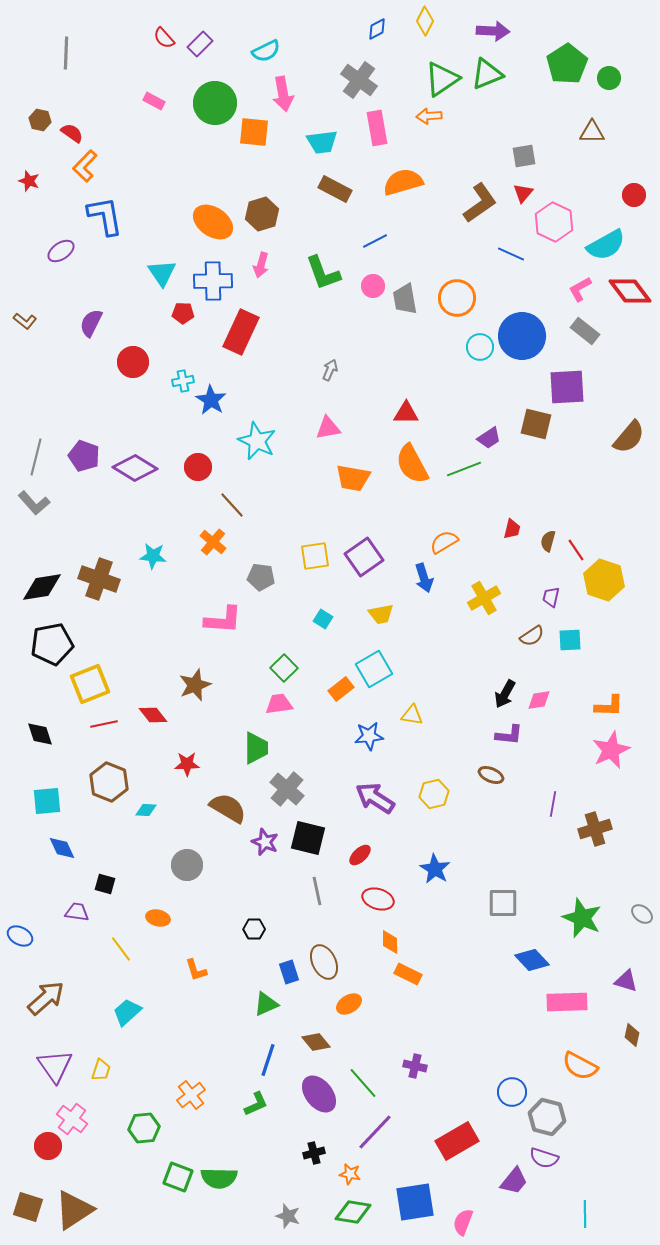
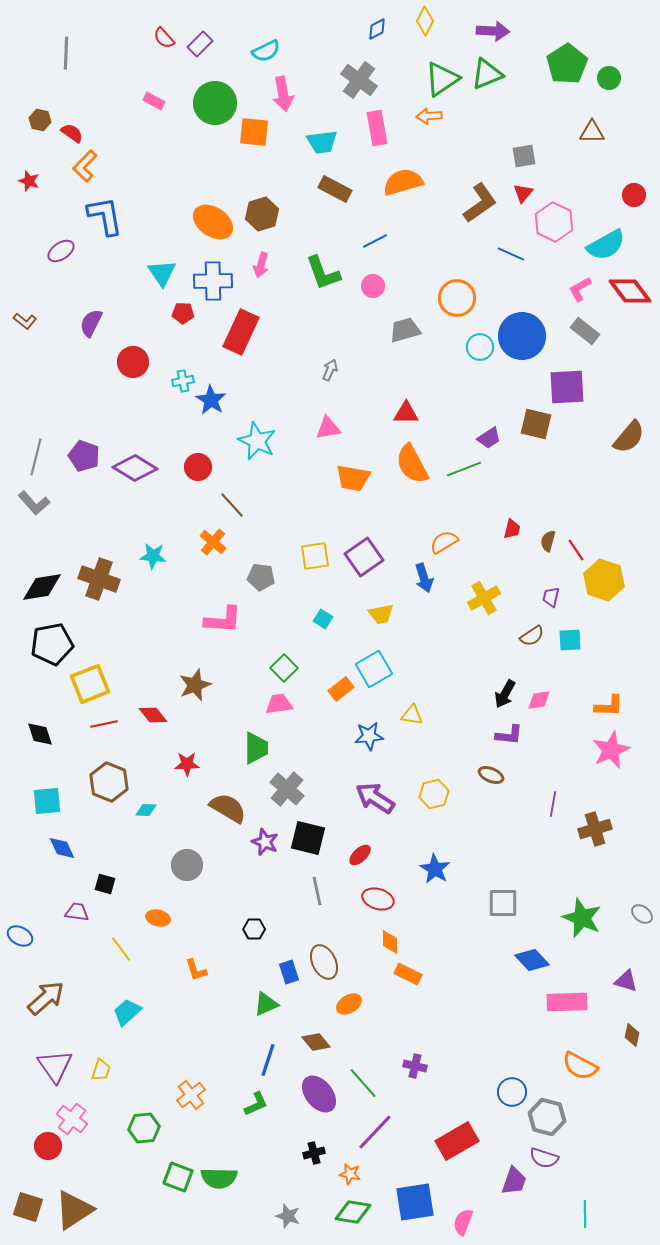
gray trapezoid at (405, 299): moved 31 px down; rotated 84 degrees clockwise
purple trapezoid at (514, 1181): rotated 20 degrees counterclockwise
